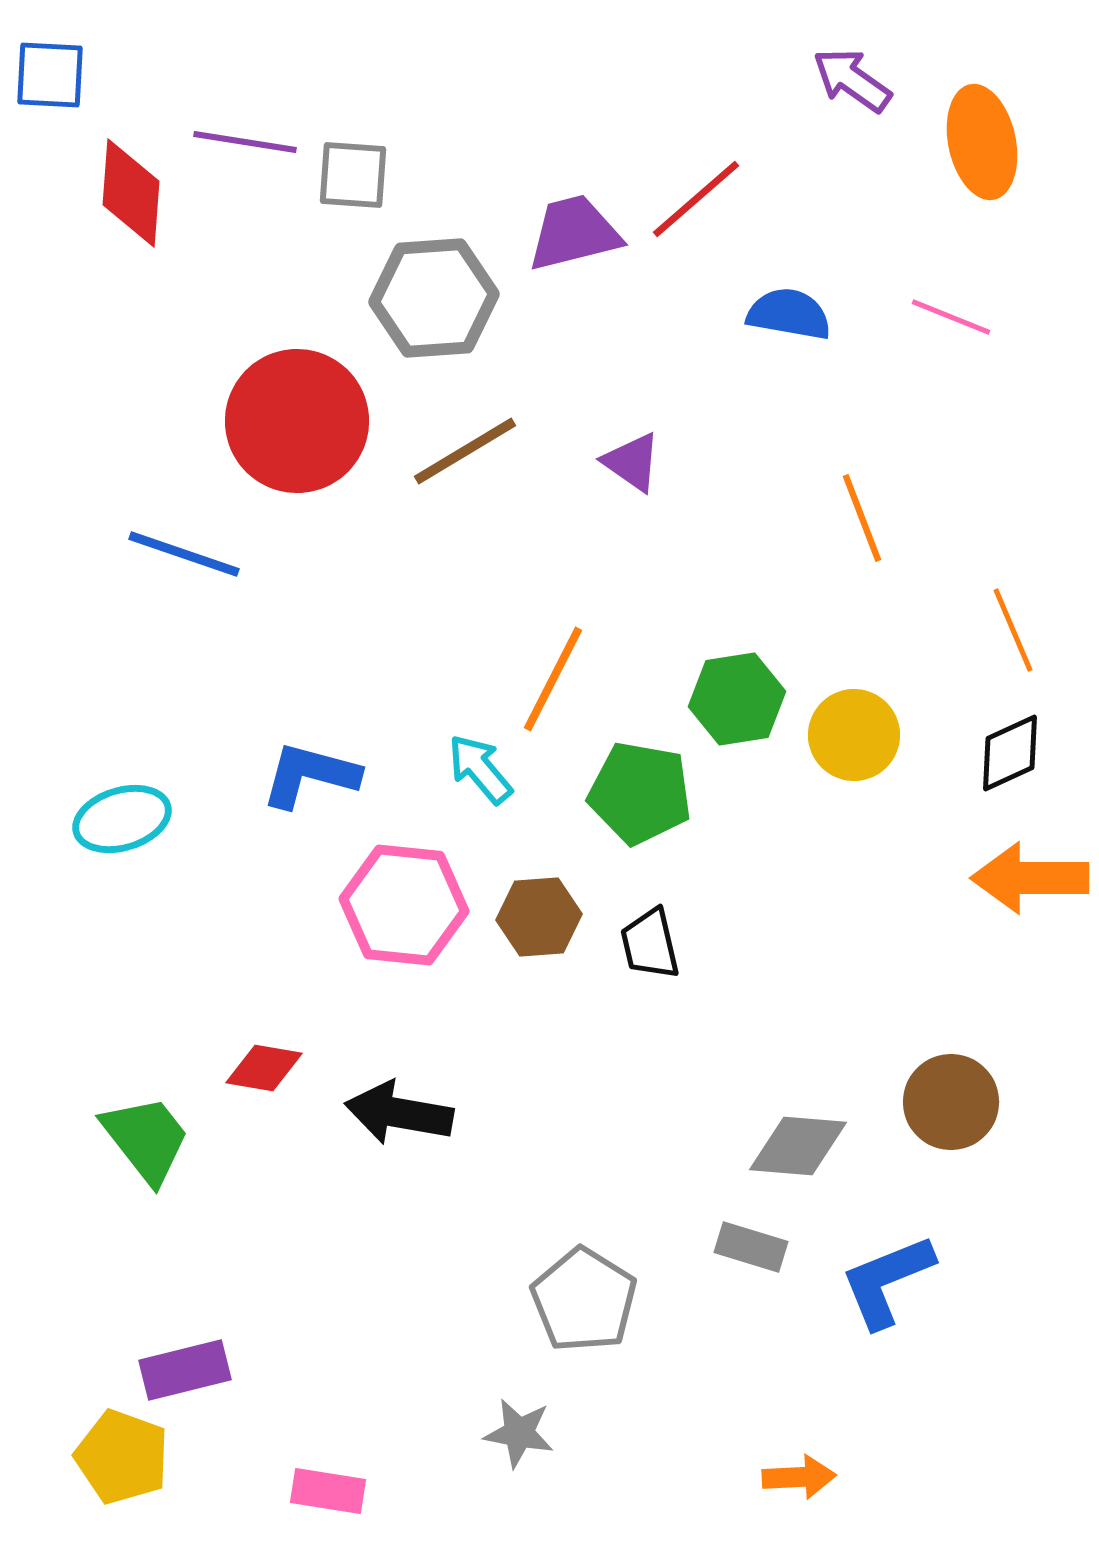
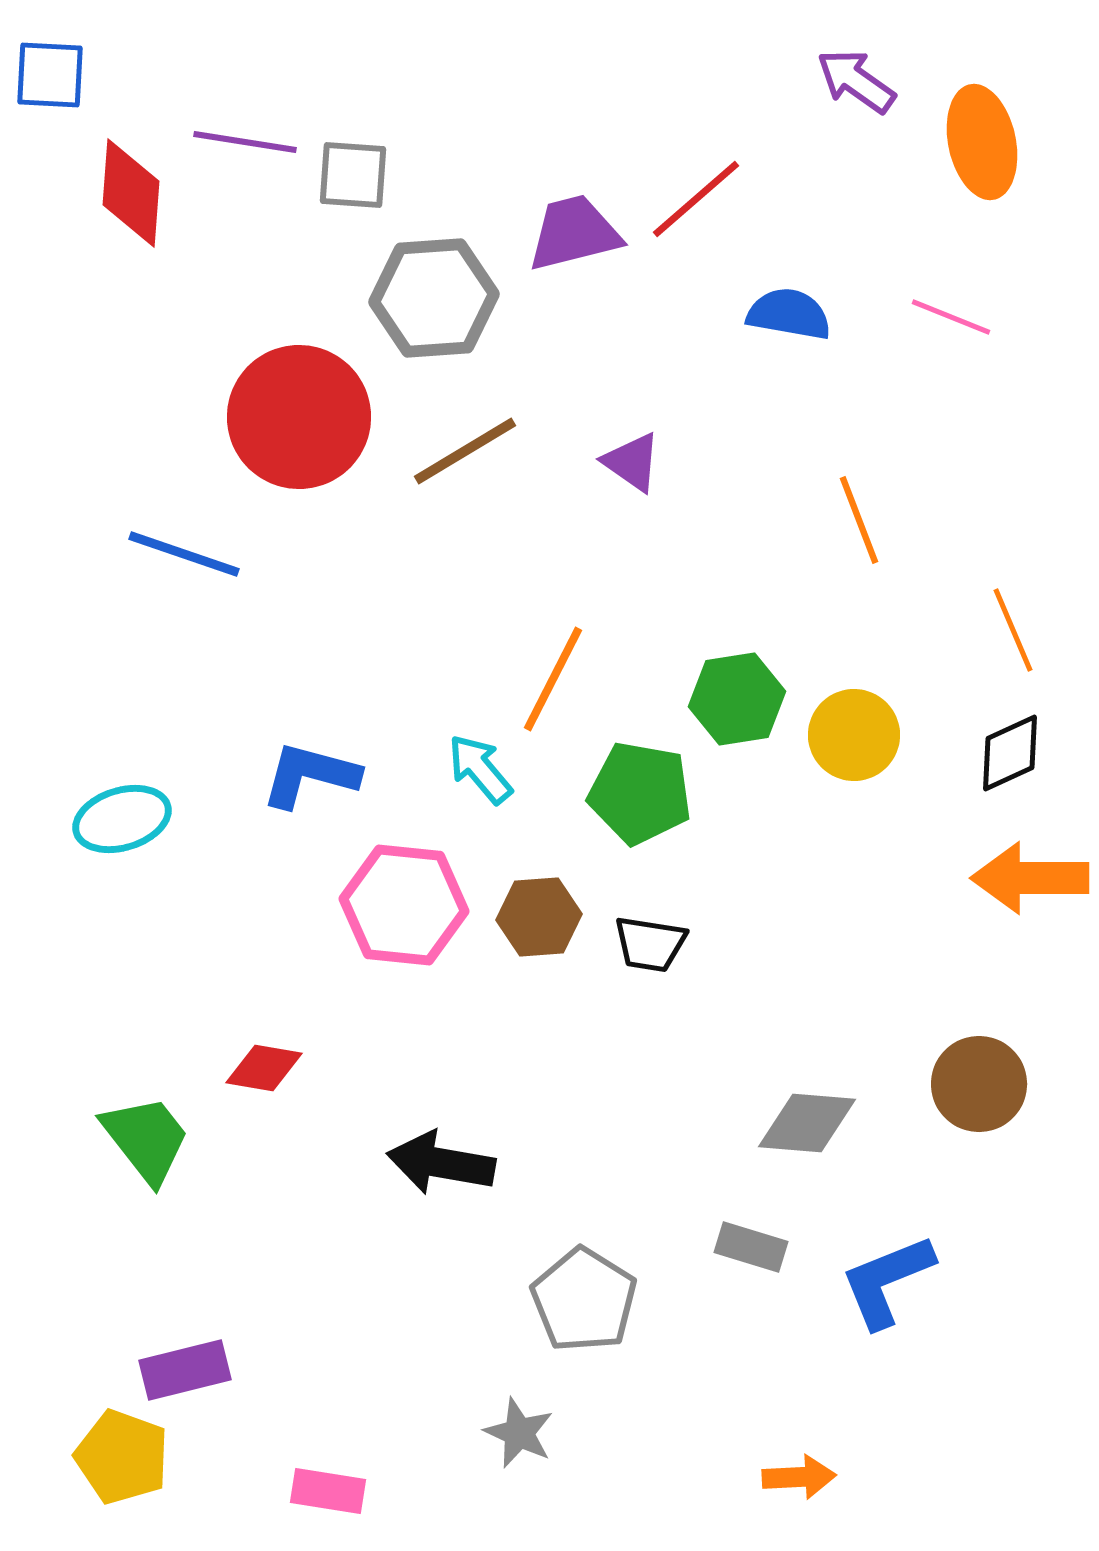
purple arrow at (852, 80): moved 4 px right, 1 px down
red circle at (297, 421): moved 2 px right, 4 px up
orange line at (862, 518): moved 3 px left, 2 px down
black trapezoid at (650, 944): rotated 68 degrees counterclockwise
brown circle at (951, 1102): moved 28 px right, 18 px up
black arrow at (399, 1113): moved 42 px right, 50 px down
gray diamond at (798, 1146): moved 9 px right, 23 px up
gray star at (519, 1433): rotated 14 degrees clockwise
